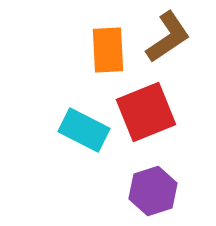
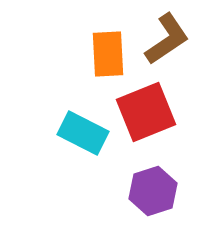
brown L-shape: moved 1 px left, 2 px down
orange rectangle: moved 4 px down
cyan rectangle: moved 1 px left, 3 px down
